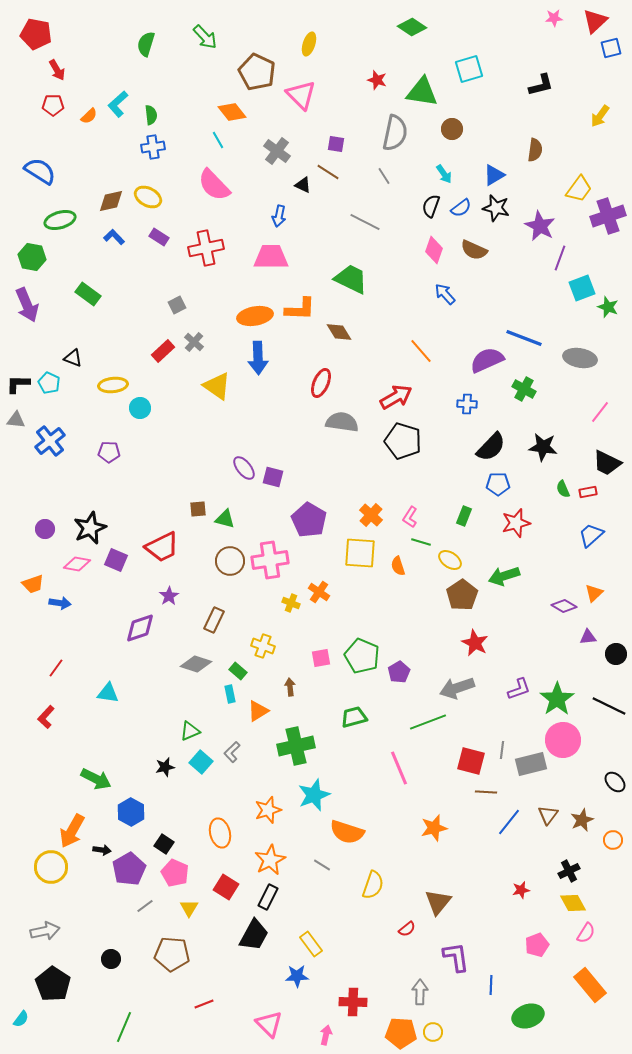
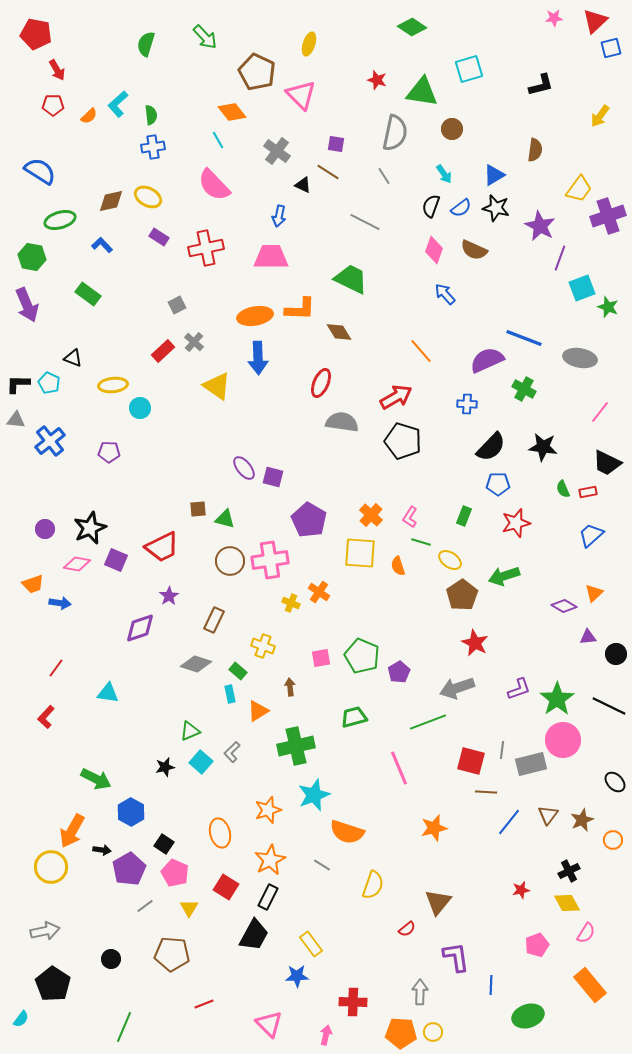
blue L-shape at (114, 237): moved 12 px left, 8 px down
yellow diamond at (573, 903): moved 6 px left
